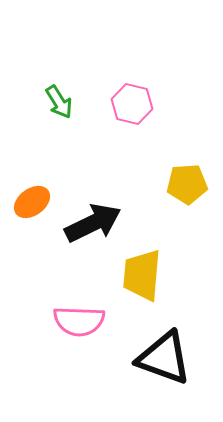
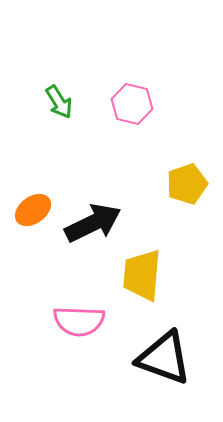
yellow pentagon: rotated 15 degrees counterclockwise
orange ellipse: moved 1 px right, 8 px down
